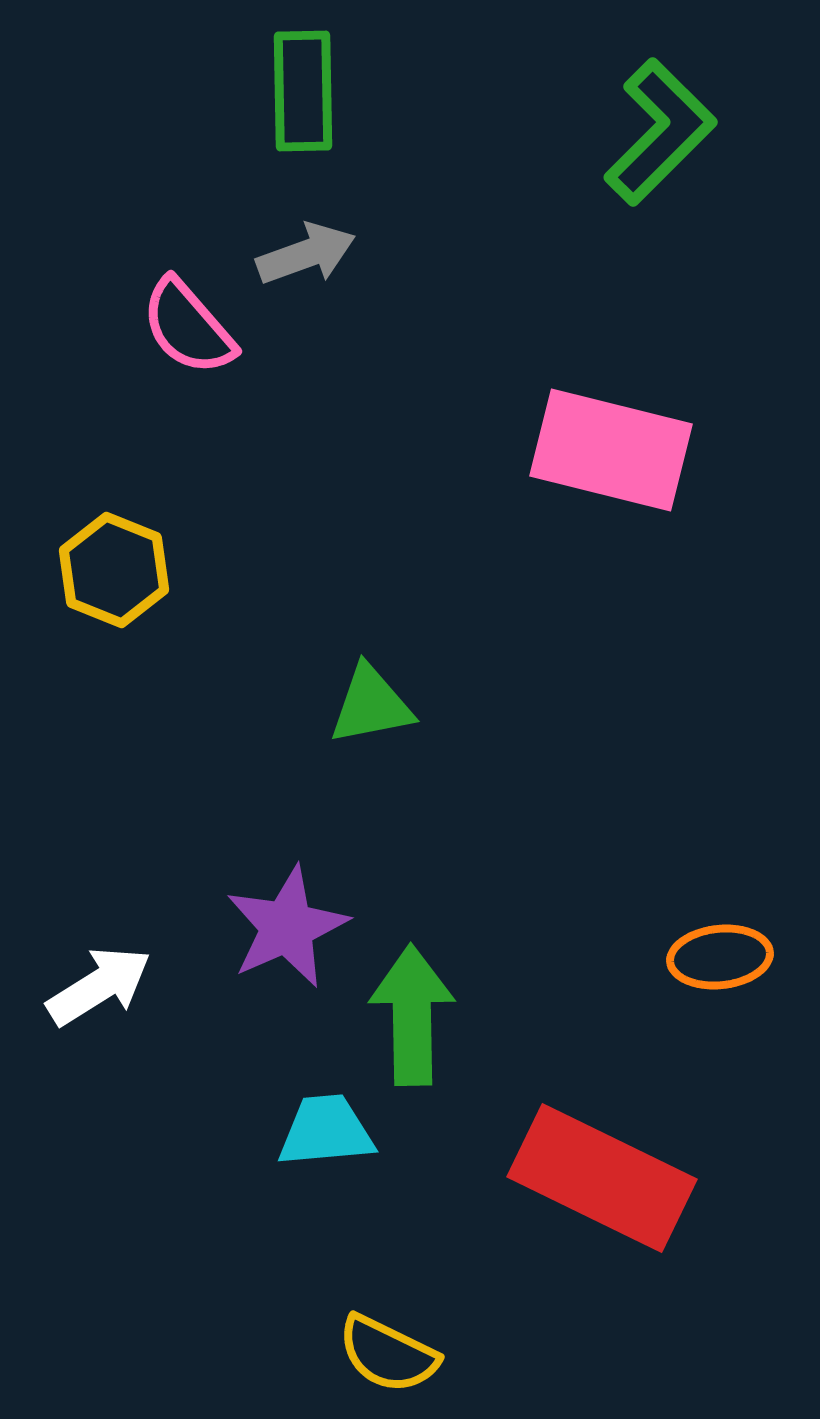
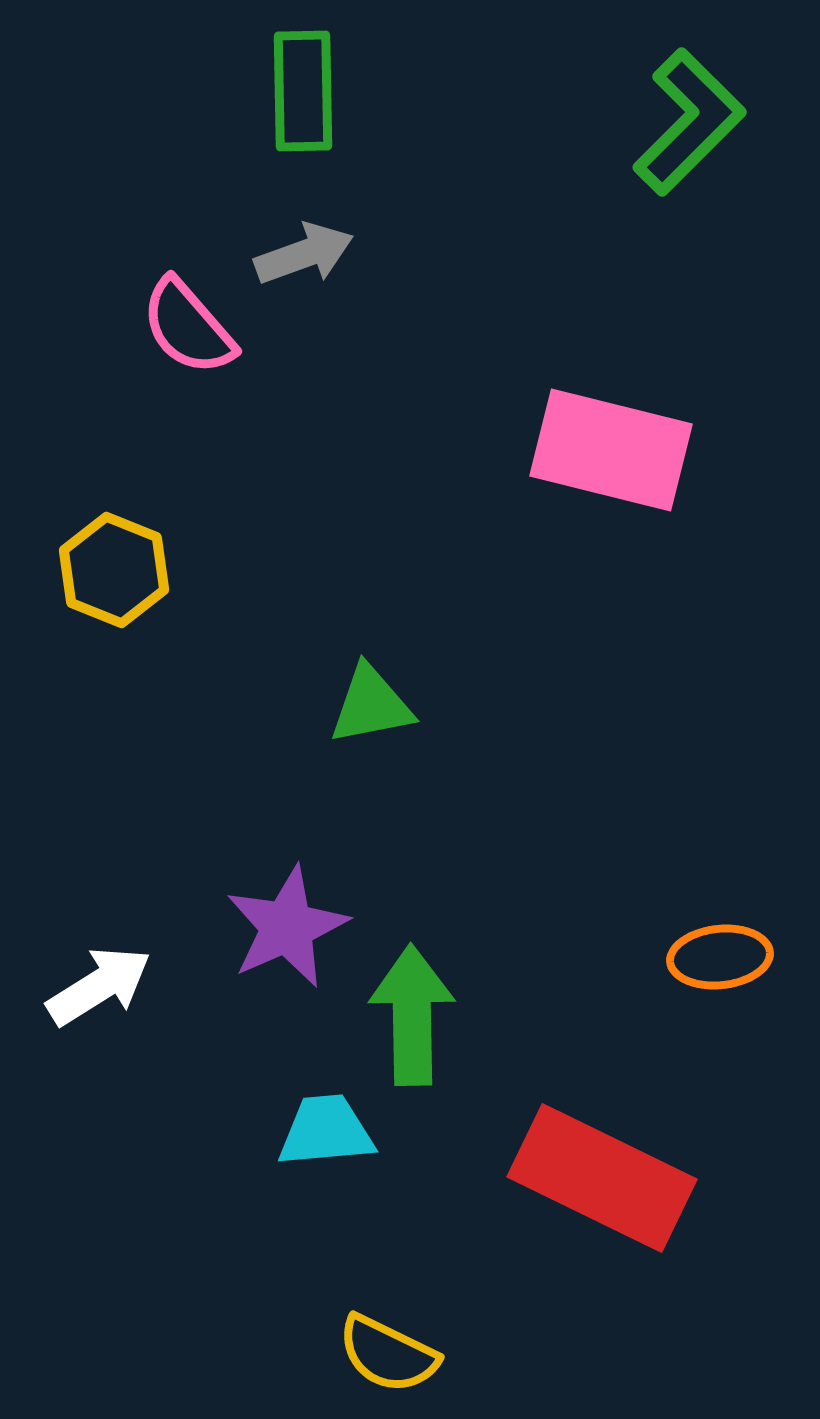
green L-shape: moved 29 px right, 10 px up
gray arrow: moved 2 px left
